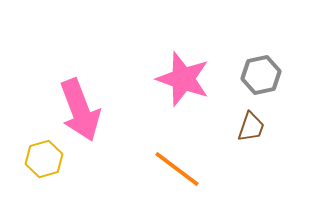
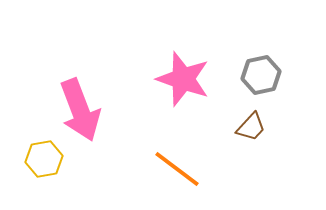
brown trapezoid: rotated 24 degrees clockwise
yellow hexagon: rotated 6 degrees clockwise
